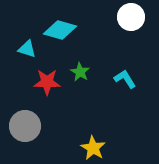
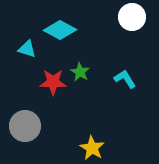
white circle: moved 1 px right
cyan diamond: rotated 12 degrees clockwise
red star: moved 6 px right
yellow star: moved 1 px left
